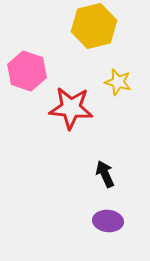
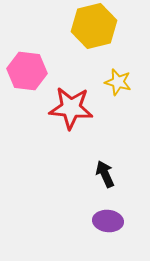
pink hexagon: rotated 12 degrees counterclockwise
